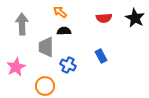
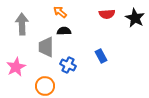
red semicircle: moved 3 px right, 4 px up
